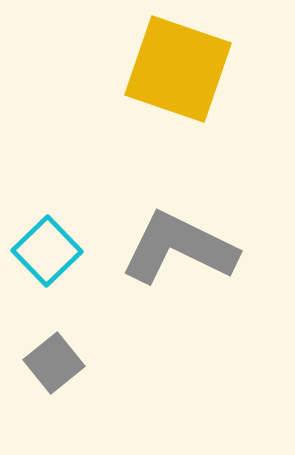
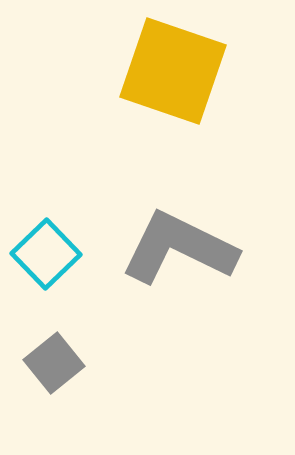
yellow square: moved 5 px left, 2 px down
cyan square: moved 1 px left, 3 px down
